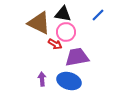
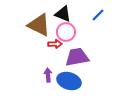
black triangle: rotated 12 degrees clockwise
brown triangle: moved 2 px down
red arrow: rotated 32 degrees counterclockwise
purple arrow: moved 6 px right, 4 px up
